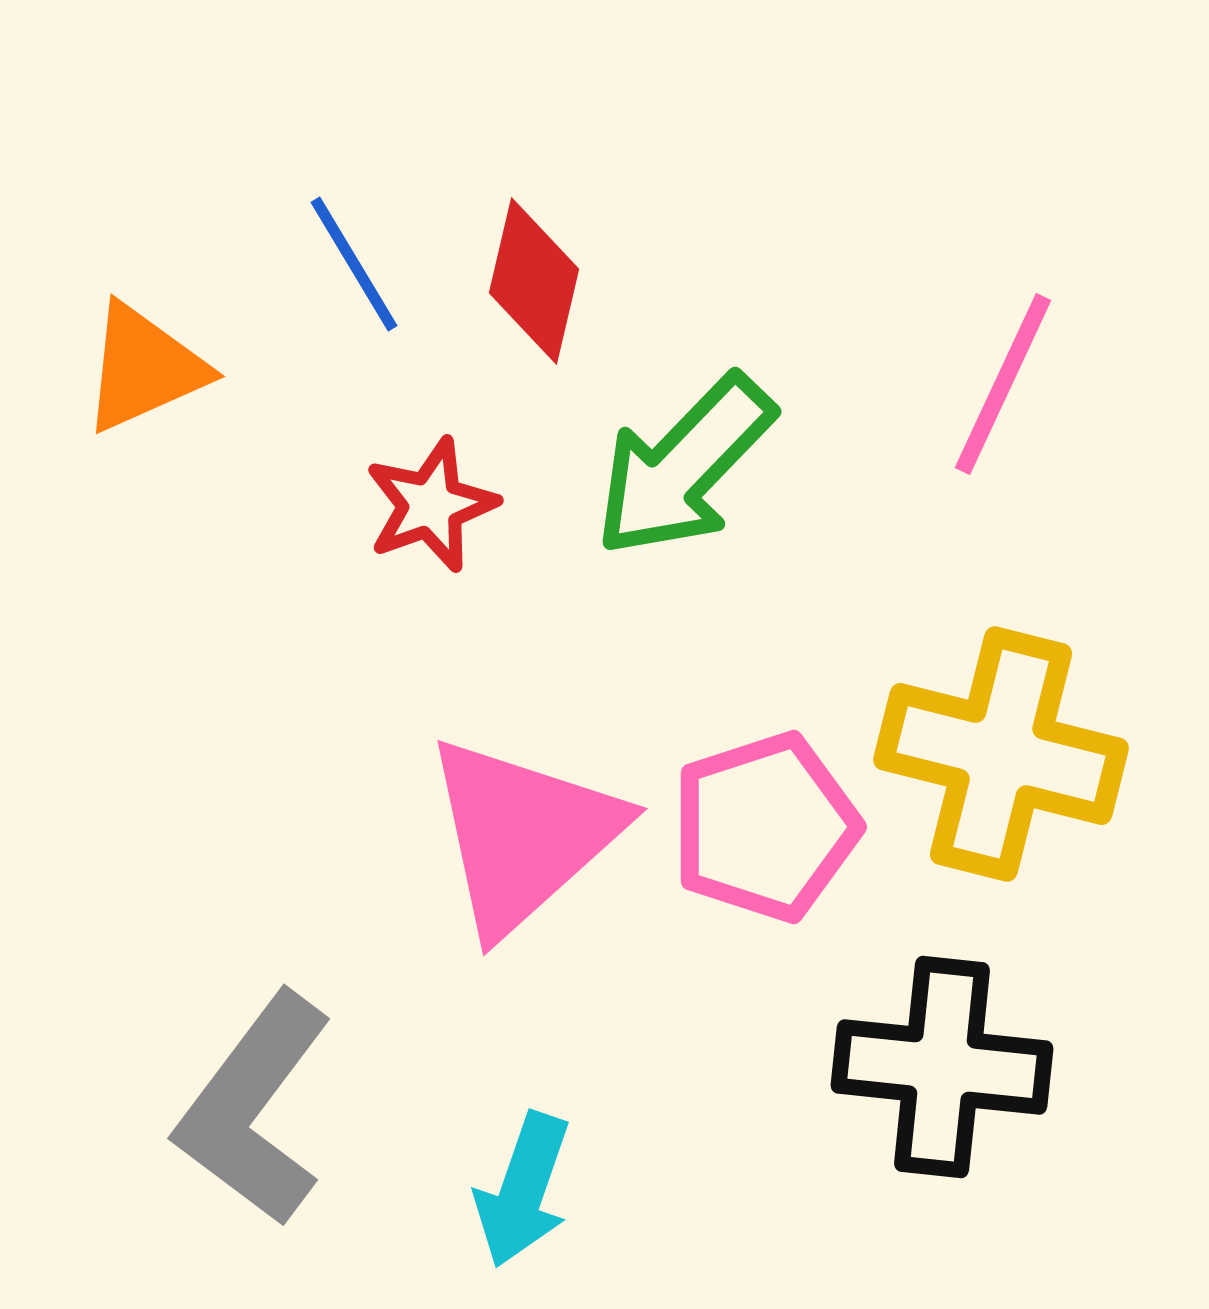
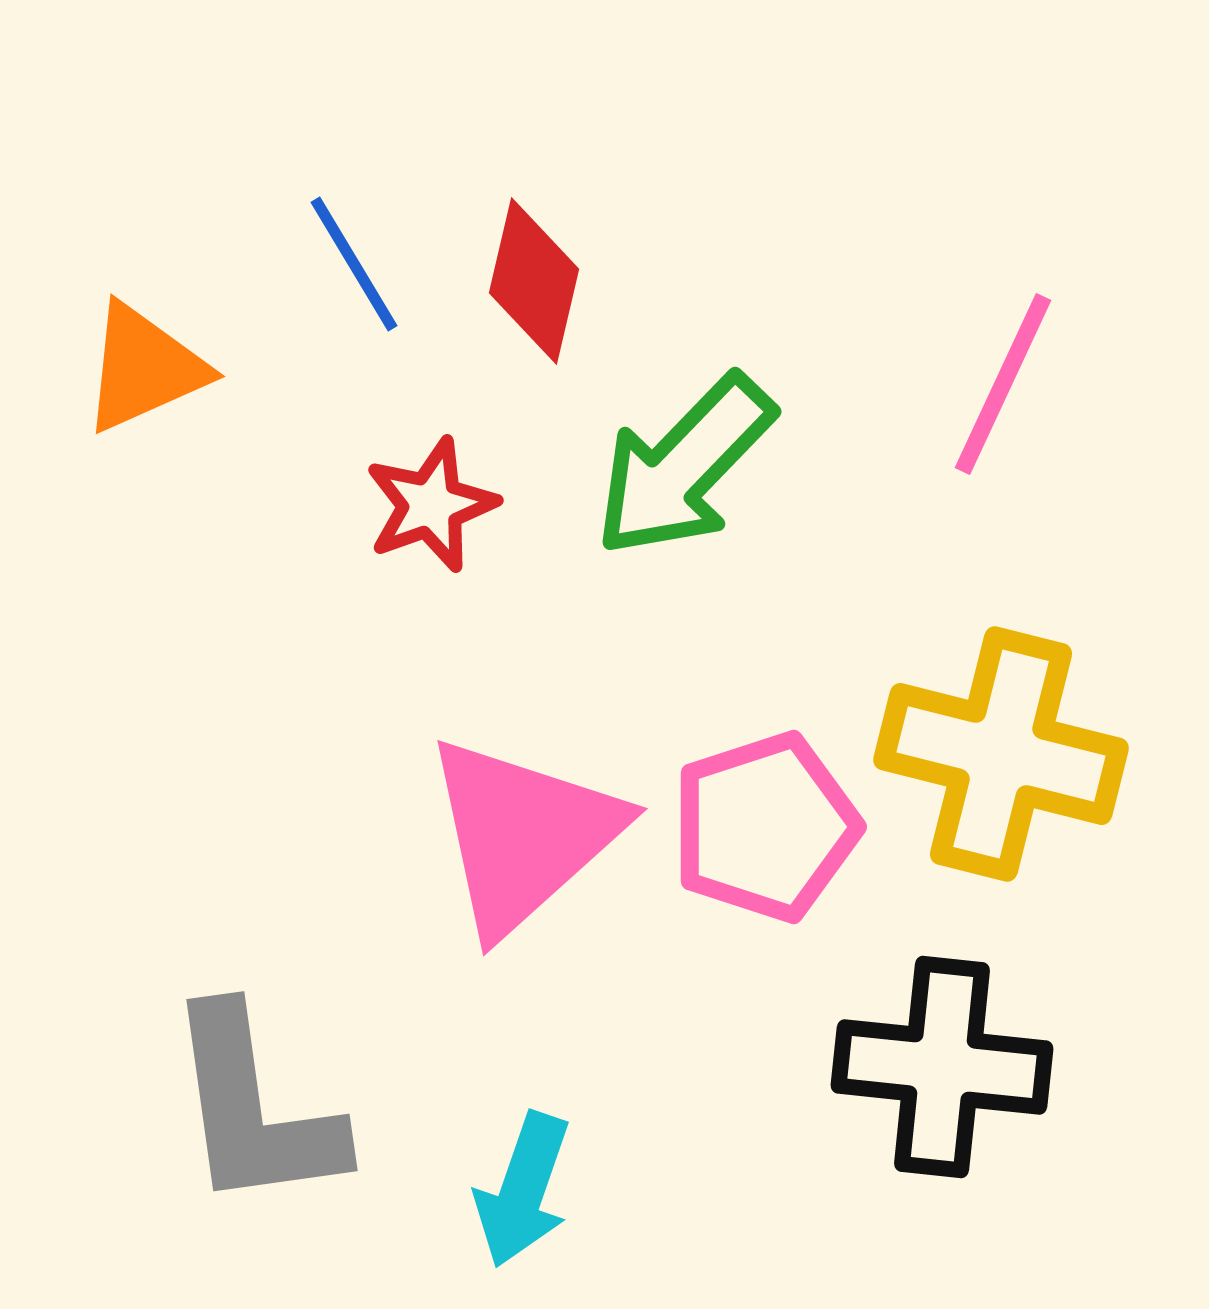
gray L-shape: rotated 45 degrees counterclockwise
